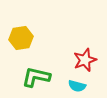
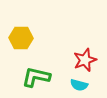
yellow hexagon: rotated 10 degrees clockwise
cyan semicircle: moved 2 px right, 1 px up
